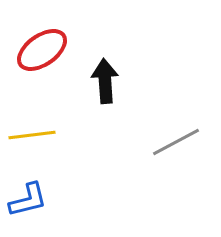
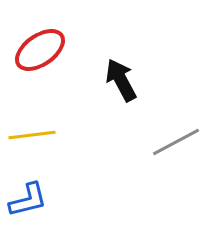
red ellipse: moved 2 px left
black arrow: moved 16 px right, 1 px up; rotated 24 degrees counterclockwise
